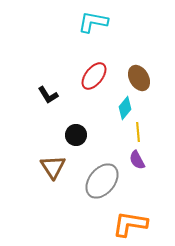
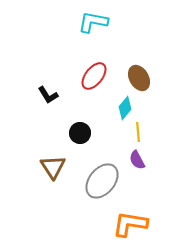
black circle: moved 4 px right, 2 px up
